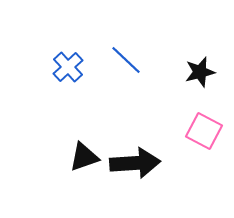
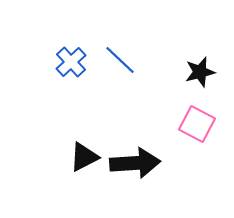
blue line: moved 6 px left
blue cross: moved 3 px right, 5 px up
pink square: moved 7 px left, 7 px up
black triangle: rotated 8 degrees counterclockwise
